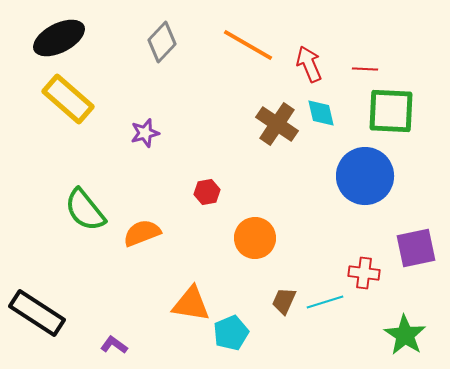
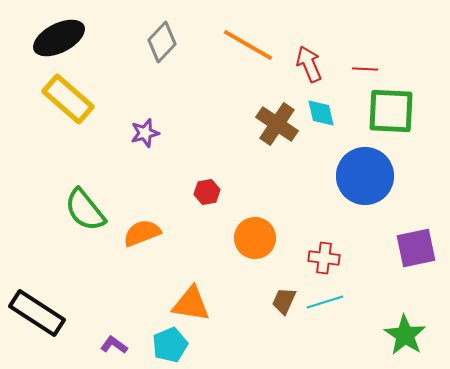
red cross: moved 40 px left, 15 px up
cyan pentagon: moved 61 px left, 12 px down
